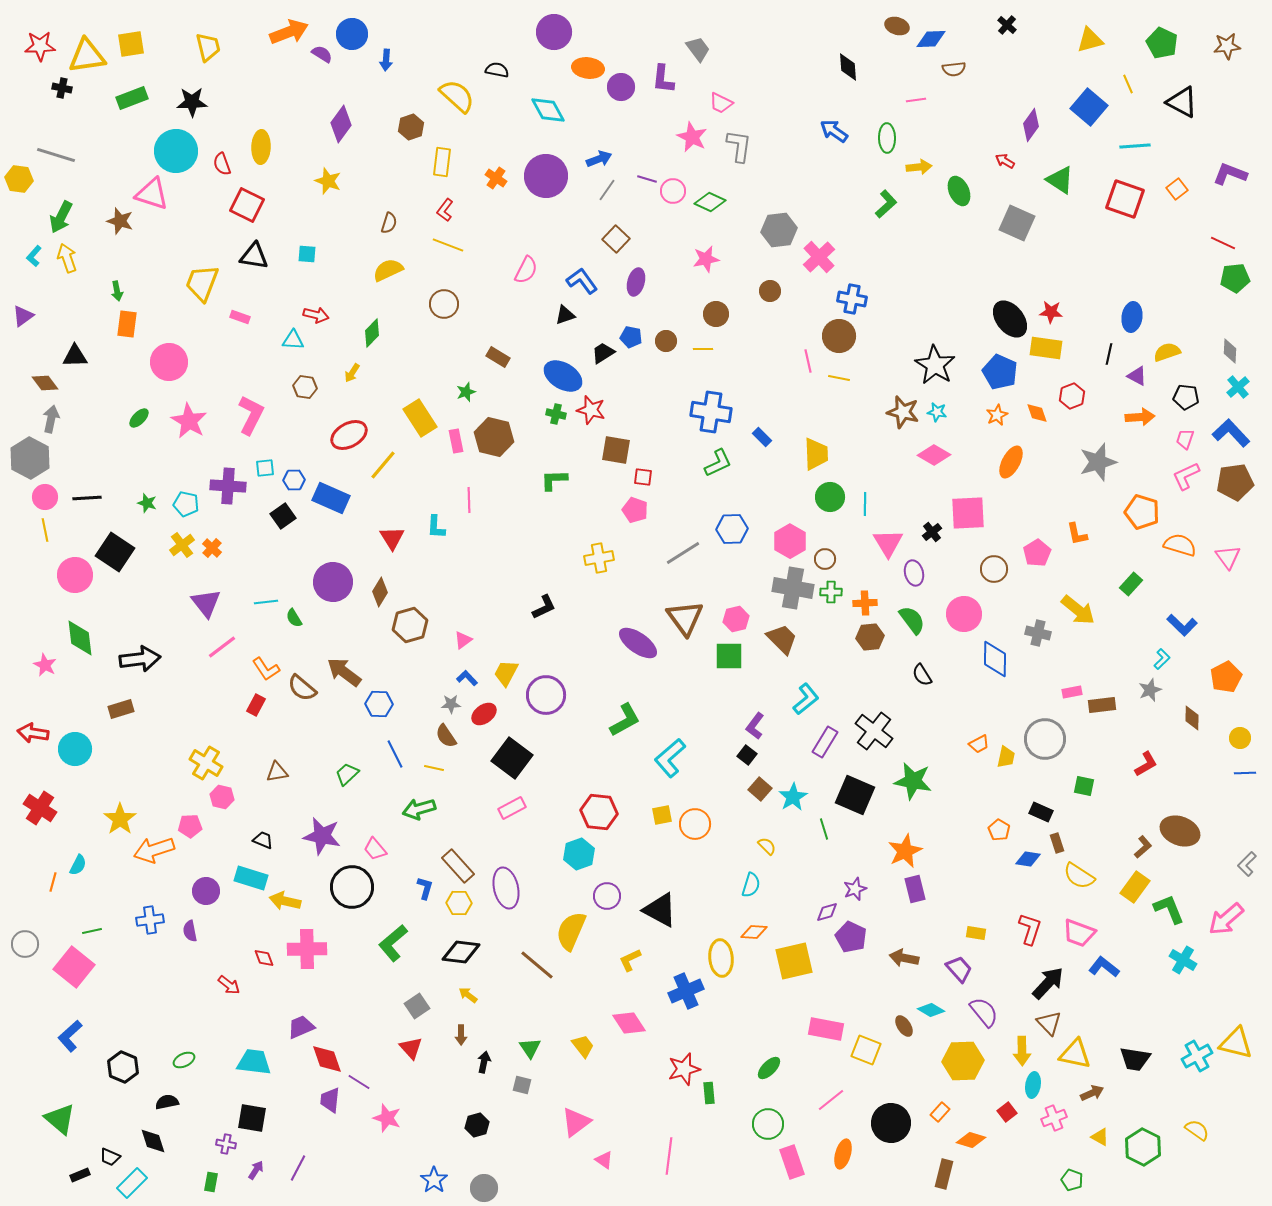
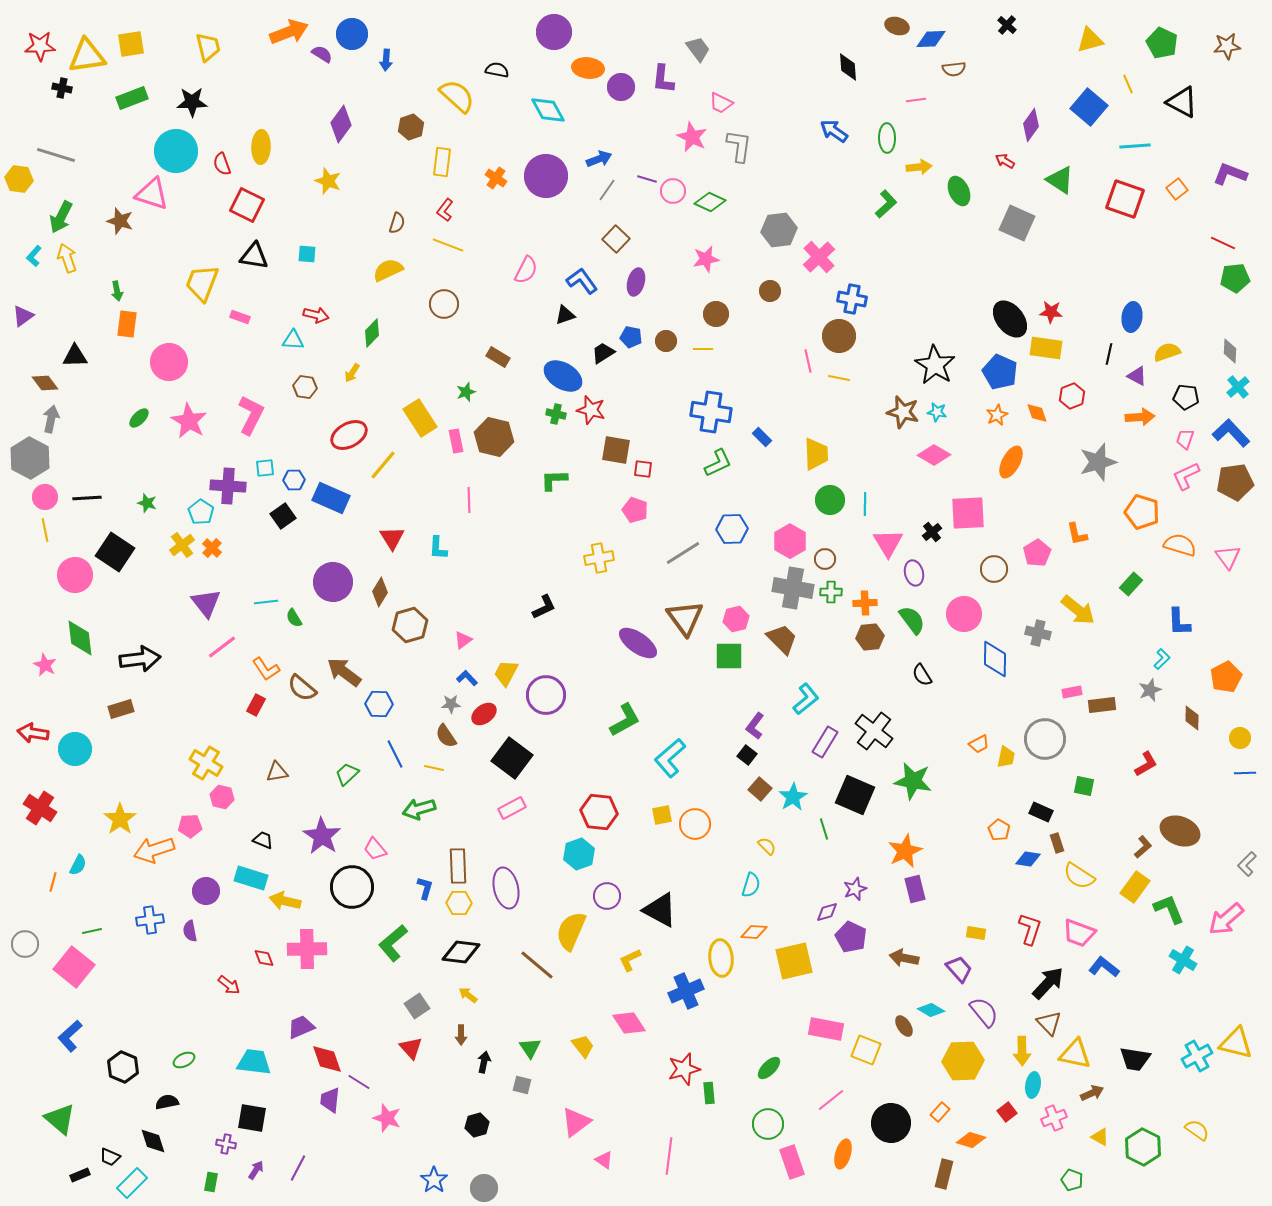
brown semicircle at (389, 223): moved 8 px right
red square at (643, 477): moved 8 px up
green circle at (830, 497): moved 3 px down
cyan pentagon at (186, 504): moved 15 px right, 8 px down; rotated 20 degrees clockwise
cyan L-shape at (436, 527): moved 2 px right, 21 px down
blue L-shape at (1182, 625): moved 3 px left, 3 px up; rotated 44 degrees clockwise
purple star at (322, 836): rotated 21 degrees clockwise
brown rectangle at (458, 866): rotated 40 degrees clockwise
